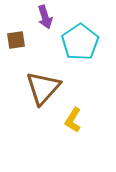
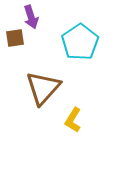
purple arrow: moved 14 px left
brown square: moved 1 px left, 2 px up
